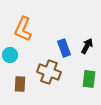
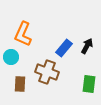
orange L-shape: moved 5 px down
blue rectangle: rotated 60 degrees clockwise
cyan circle: moved 1 px right, 2 px down
brown cross: moved 2 px left
green rectangle: moved 5 px down
